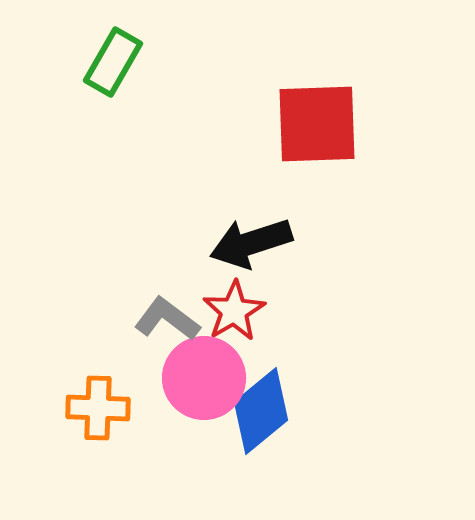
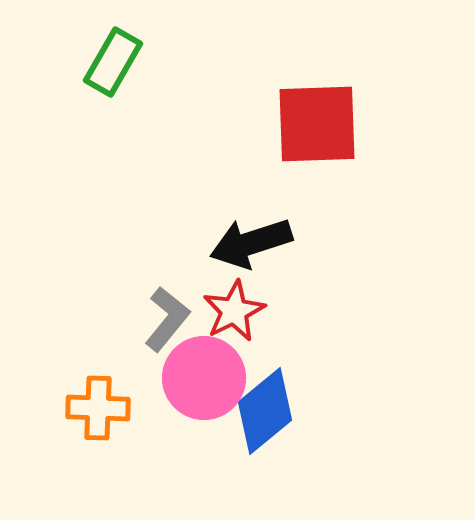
red star: rotated 4 degrees clockwise
gray L-shape: rotated 92 degrees clockwise
blue diamond: moved 4 px right
